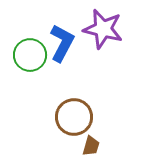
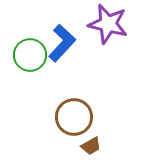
purple star: moved 5 px right, 5 px up
blue L-shape: rotated 15 degrees clockwise
brown trapezoid: rotated 45 degrees clockwise
